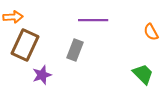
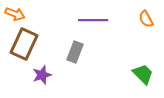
orange arrow: moved 2 px right, 3 px up; rotated 24 degrees clockwise
orange semicircle: moved 5 px left, 13 px up
brown rectangle: moved 1 px left, 1 px up
gray rectangle: moved 2 px down
